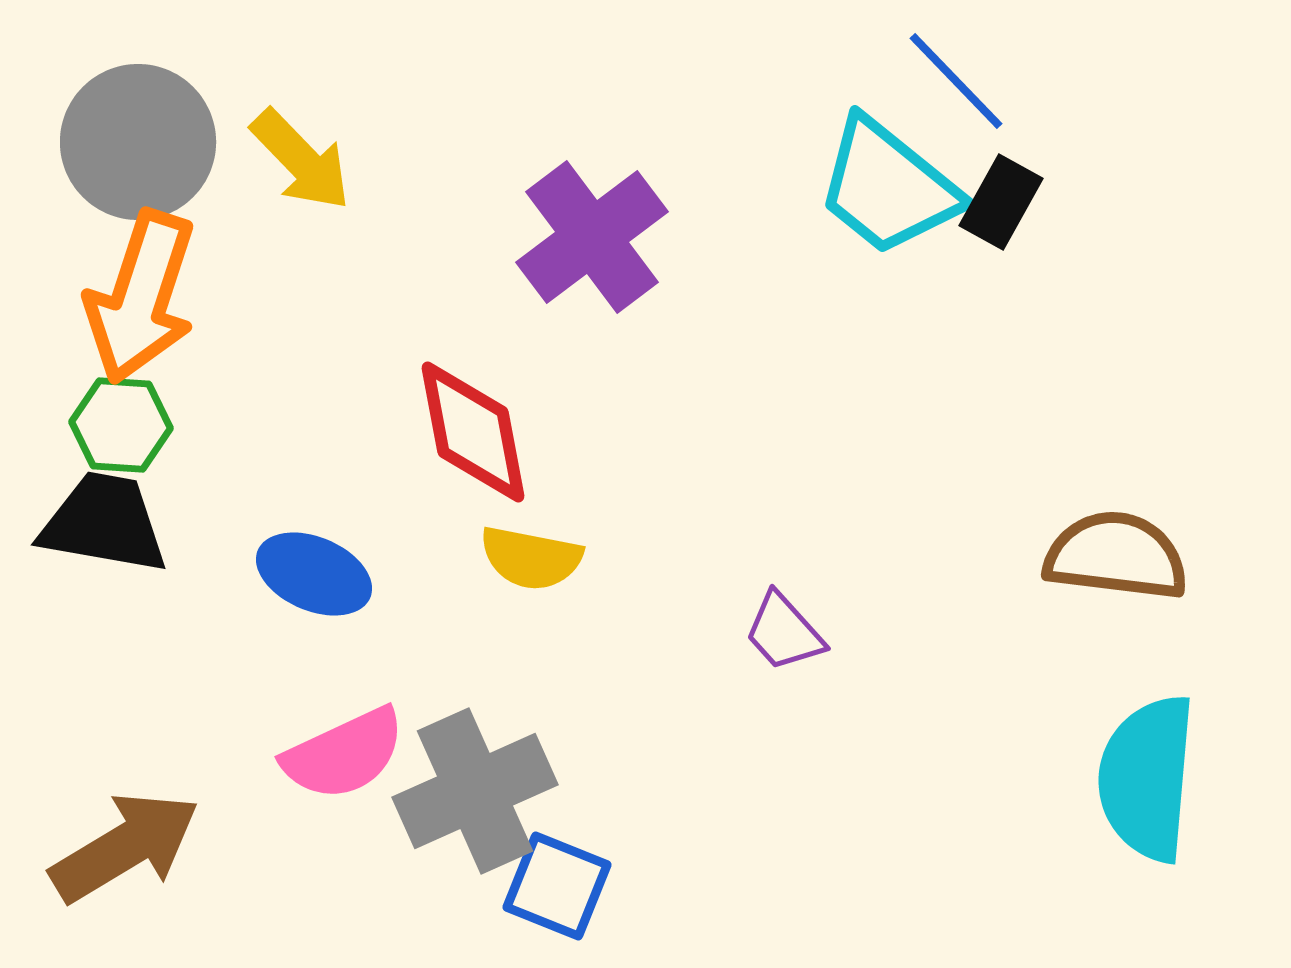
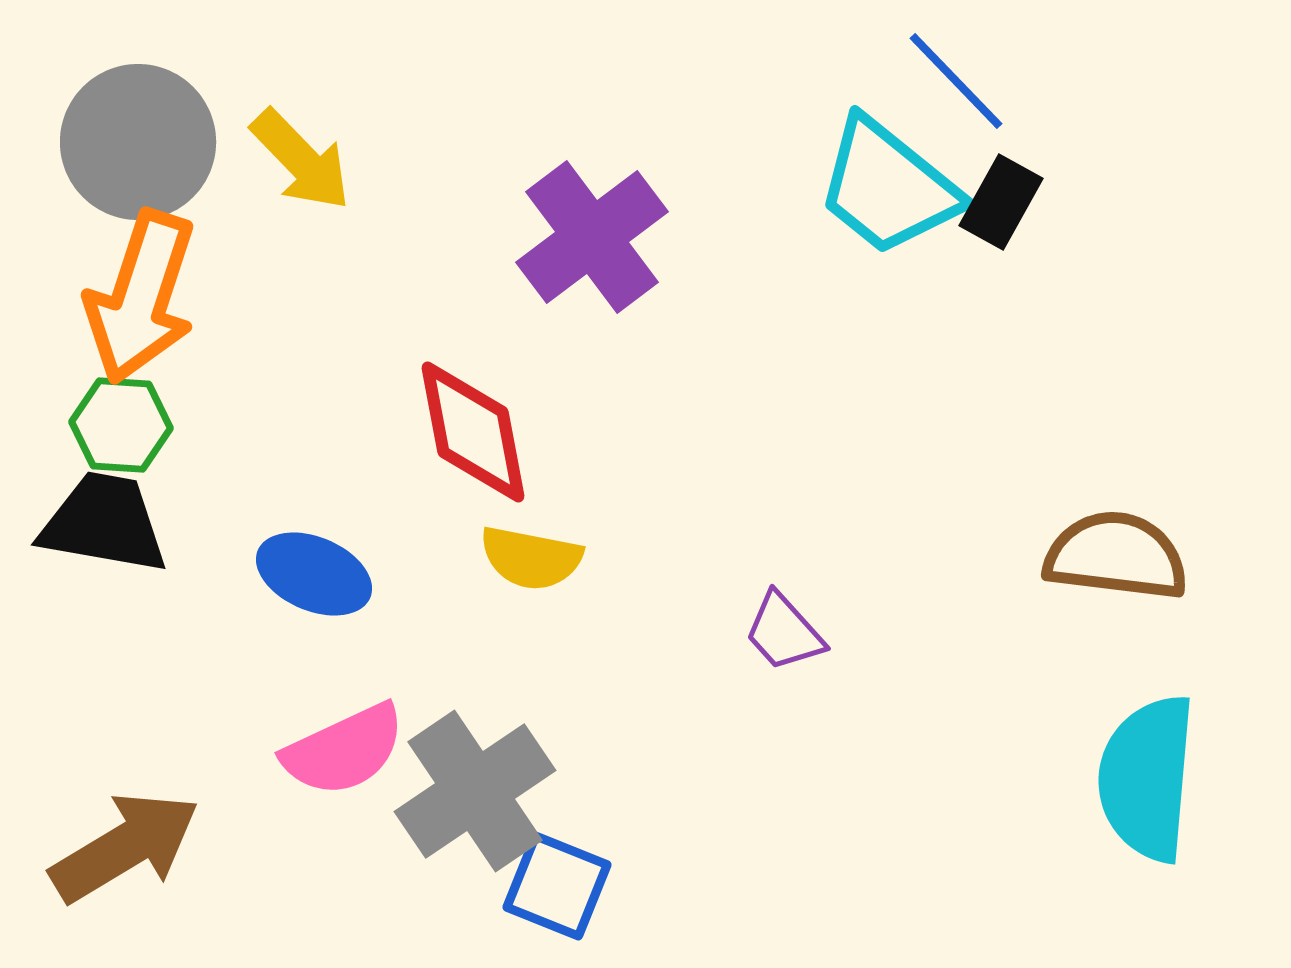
pink semicircle: moved 4 px up
gray cross: rotated 10 degrees counterclockwise
